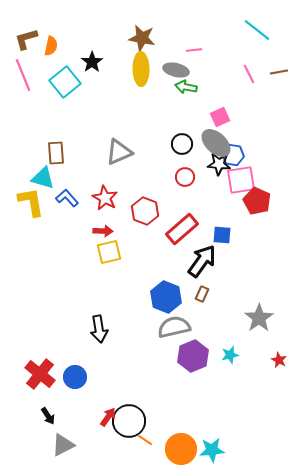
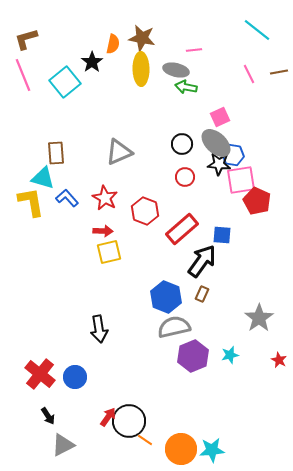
orange semicircle at (51, 46): moved 62 px right, 2 px up
